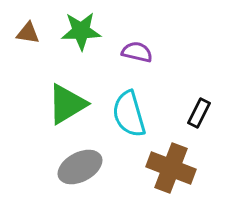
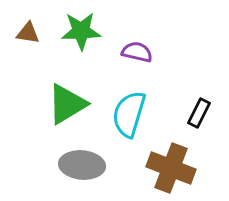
cyan semicircle: rotated 33 degrees clockwise
gray ellipse: moved 2 px right, 2 px up; rotated 33 degrees clockwise
